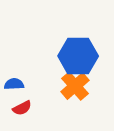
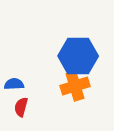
orange cross: rotated 24 degrees clockwise
red semicircle: moved 1 px left, 1 px up; rotated 132 degrees clockwise
